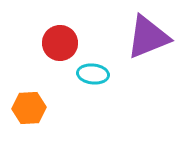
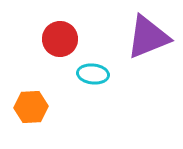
red circle: moved 4 px up
orange hexagon: moved 2 px right, 1 px up
